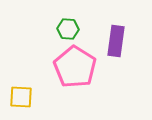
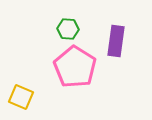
yellow square: rotated 20 degrees clockwise
